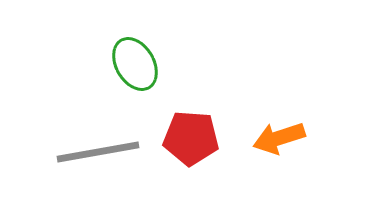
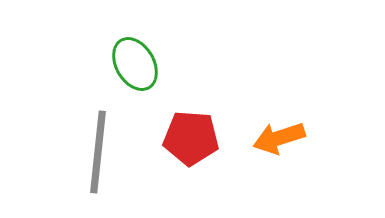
gray line: rotated 74 degrees counterclockwise
